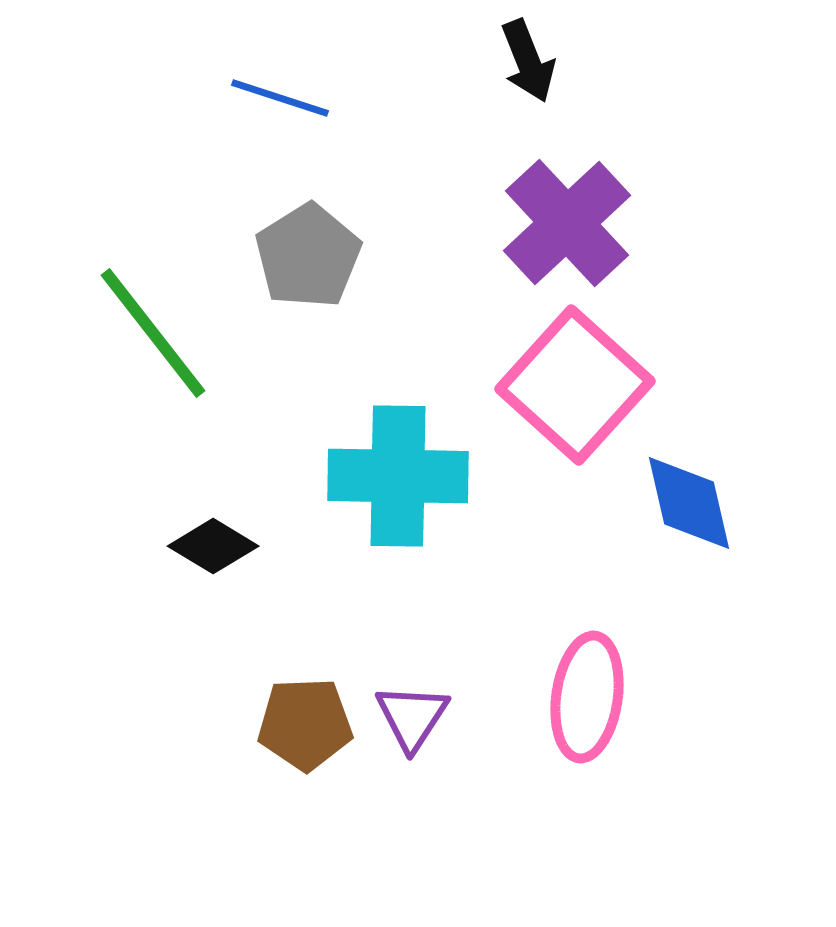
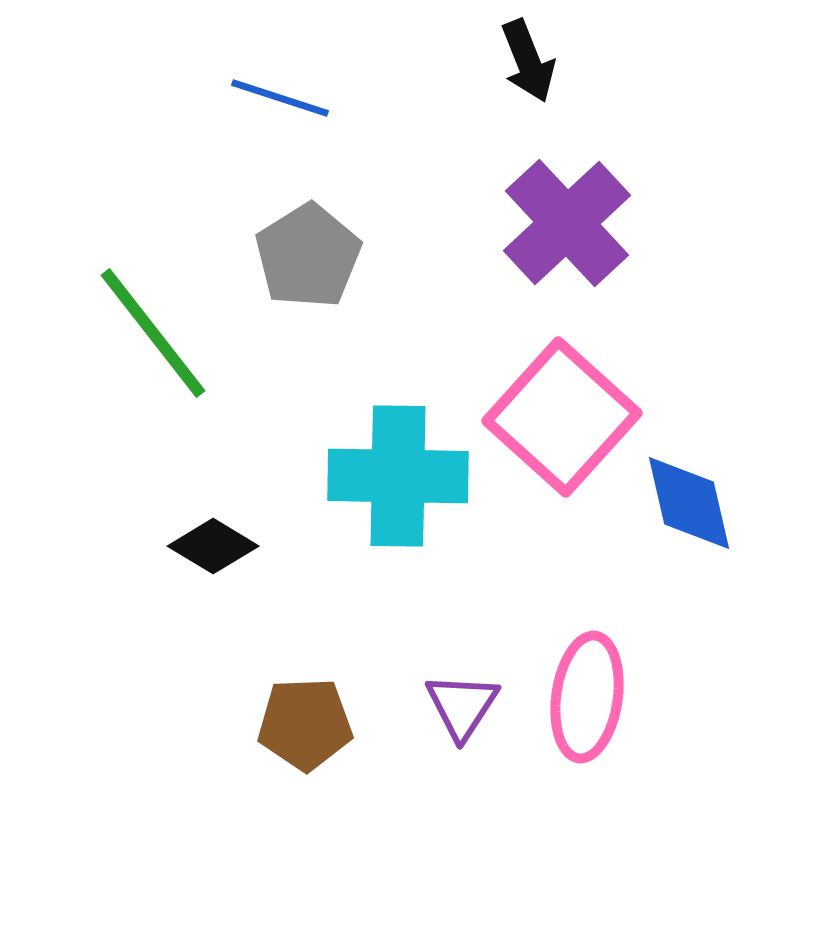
pink square: moved 13 px left, 32 px down
purple triangle: moved 50 px right, 11 px up
